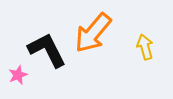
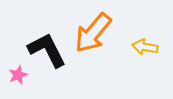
yellow arrow: rotated 65 degrees counterclockwise
